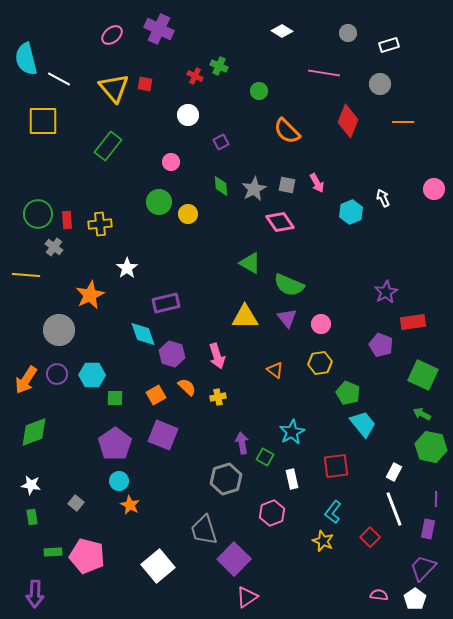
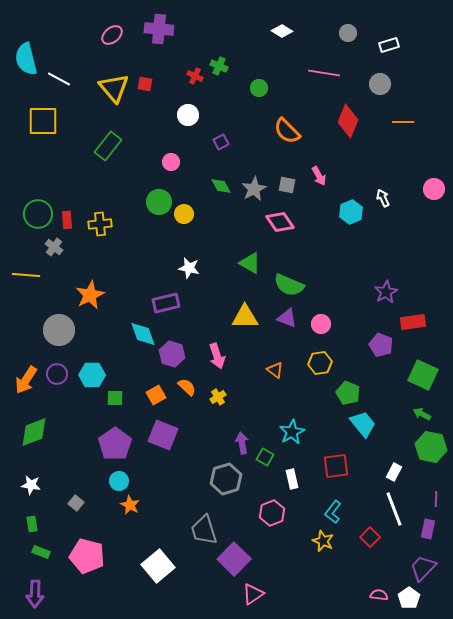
purple cross at (159, 29): rotated 20 degrees counterclockwise
green circle at (259, 91): moved 3 px up
pink arrow at (317, 183): moved 2 px right, 7 px up
green diamond at (221, 186): rotated 25 degrees counterclockwise
yellow circle at (188, 214): moved 4 px left
white star at (127, 268): moved 62 px right; rotated 25 degrees counterclockwise
purple triangle at (287, 318): rotated 30 degrees counterclockwise
yellow cross at (218, 397): rotated 21 degrees counterclockwise
green rectangle at (32, 517): moved 7 px down
green rectangle at (53, 552): moved 12 px left; rotated 24 degrees clockwise
pink triangle at (247, 597): moved 6 px right, 3 px up
white pentagon at (415, 599): moved 6 px left, 1 px up
